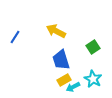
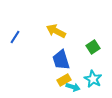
cyan arrow: rotated 136 degrees counterclockwise
